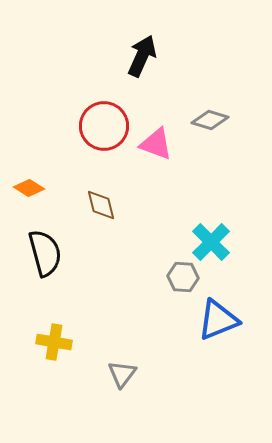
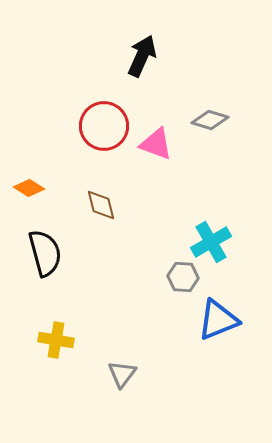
cyan cross: rotated 15 degrees clockwise
yellow cross: moved 2 px right, 2 px up
